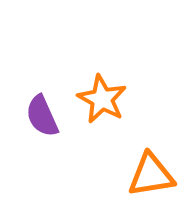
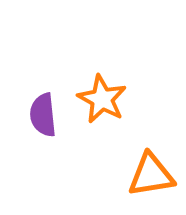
purple semicircle: moved 1 px right, 1 px up; rotated 18 degrees clockwise
